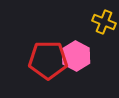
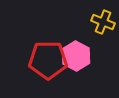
yellow cross: moved 1 px left
